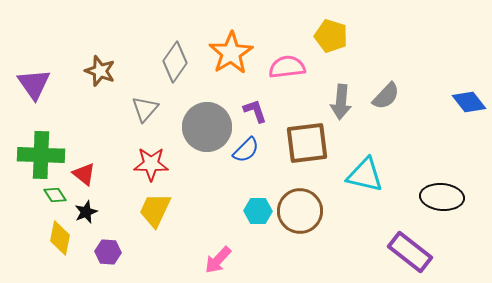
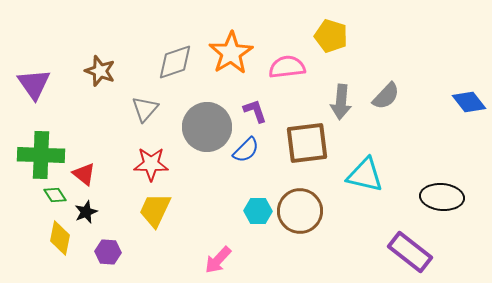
gray diamond: rotated 36 degrees clockwise
